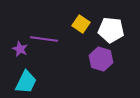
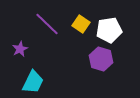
white pentagon: moved 2 px left; rotated 15 degrees counterclockwise
purple line: moved 3 px right, 15 px up; rotated 36 degrees clockwise
purple star: rotated 21 degrees clockwise
cyan trapezoid: moved 7 px right
